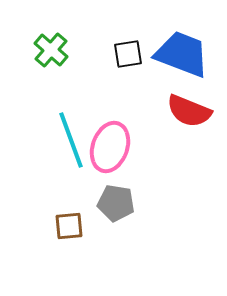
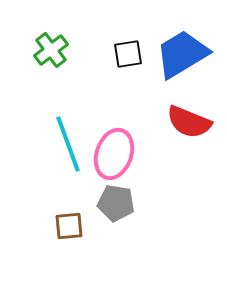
green cross: rotated 12 degrees clockwise
blue trapezoid: rotated 52 degrees counterclockwise
red semicircle: moved 11 px down
cyan line: moved 3 px left, 4 px down
pink ellipse: moved 4 px right, 7 px down
